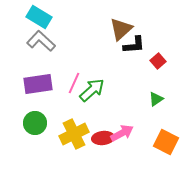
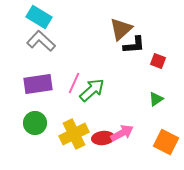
red square: rotated 28 degrees counterclockwise
